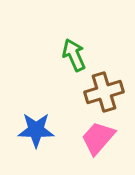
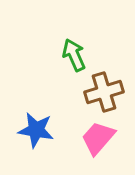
blue star: rotated 9 degrees clockwise
